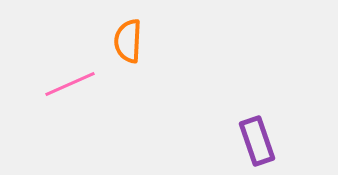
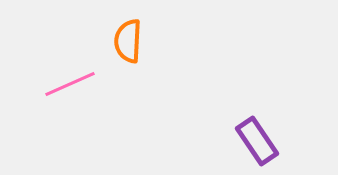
purple rectangle: rotated 15 degrees counterclockwise
